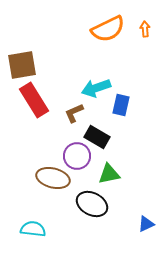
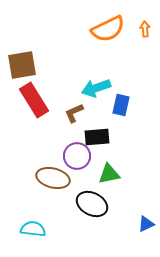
black rectangle: rotated 35 degrees counterclockwise
